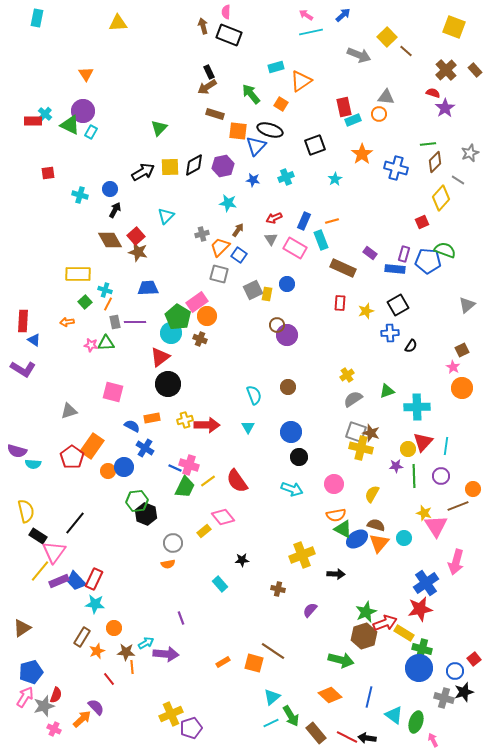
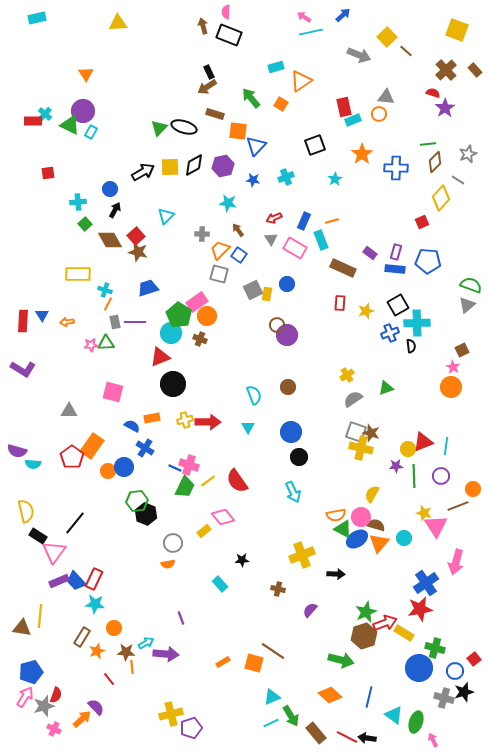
pink arrow at (306, 15): moved 2 px left, 2 px down
cyan rectangle at (37, 18): rotated 66 degrees clockwise
yellow square at (454, 27): moved 3 px right, 3 px down
green arrow at (251, 94): moved 4 px down
black ellipse at (270, 130): moved 86 px left, 3 px up
gray star at (470, 153): moved 2 px left, 1 px down
blue cross at (396, 168): rotated 15 degrees counterclockwise
cyan cross at (80, 195): moved 2 px left, 7 px down; rotated 21 degrees counterclockwise
brown arrow at (238, 230): rotated 72 degrees counterclockwise
gray cross at (202, 234): rotated 16 degrees clockwise
orange trapezoid at (220, 247): moved 3 px down
green semicircle at (445, 250): moved 26 px right, 35 px down
purple rectangle at (404, 254): moved 8 px left, 2 px up
blue trapezoid at (148, 288): rotated 15 degrees counterclockwise
green square at (85, 302): moved 78 px up
green pentagon at (178, 317): moved 1 px right, 2 px up
blue cross at (390, 333): rotated 18 degrees counterclockwise
blue triangle at (34, 340): moved 8 px right, 25 px up; rotated 24 degrees clockwise
pink star at (91, 345): rotated 16 degrees counterclockwise
black semicircle at (411, 346): rotated 40 degrees counterclockwise
red triangle at (160, 357): rotated 15 degrees clockwise
black circle at (168, 384): moved 5 px right
orange circle at (462, 388): moved 11 px left, 1 px up
green triangle at (387, 391): moved 1 px left, 3 px up
cyan cross at (417, 407): moved 84 px up
gray triangle at (69, 411): rotated 18 degrees clockwise
red arrow at (207, 425): moved 1 px right, 3 px up
red triangle at (423, 442): rotated 25 degrees clockwise
pink circle at (334, 484): moved 27 px right, 33 px down
cyan arrow at (292, 489): moved 1 px right, 3 px down; rotated 45 degrees clockwise
yellow line at (40, 571): moved 45 px down; rotated 35 degrees counterclockwise
brown triangle at (22, 628): rotated 42 degrees clockwise
green cross at (422, 649): moved 13 px right, 1 px up
cyan triangle at (272, 697): rotated 18 degrees clockwise
yellow cross at (171, 714): rotated 10 degrees clockwise
